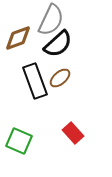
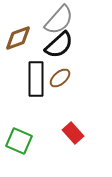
gray semicircle: moved 8 px right; rotated 16 degrees clockwise
black semicircle: moved 1 px right, 1 px down
black rectangle: moved 1 px right, 2 px up; rotated 20 degrees clockwise
